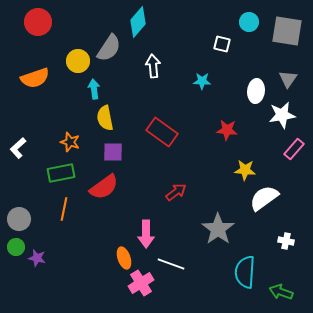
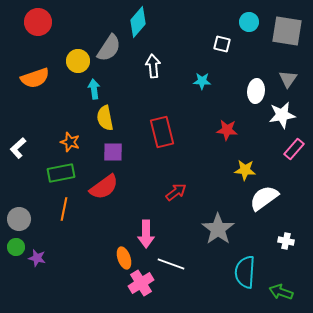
red rectangle: rotated 40 degrees clockwise
